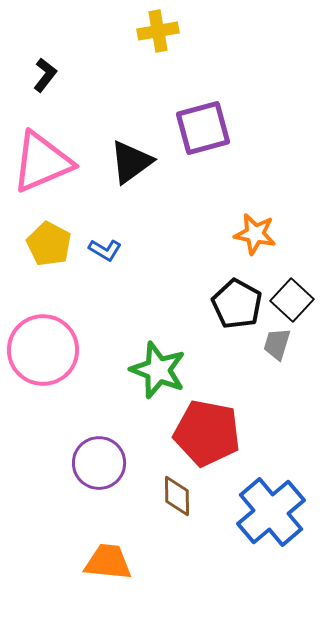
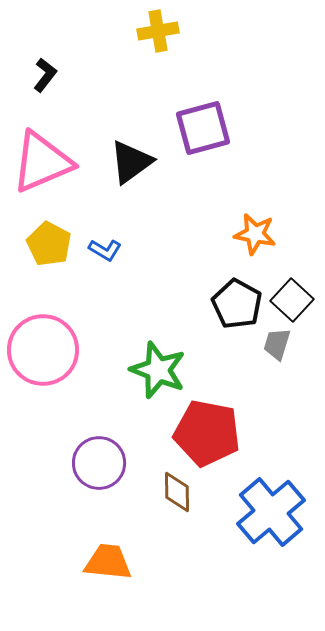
brown diamond: moved 4 px up
